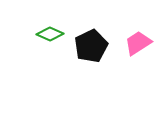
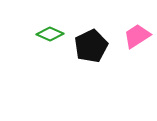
pink trapezoid: moved 1 px left, 7 px up
